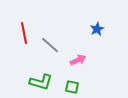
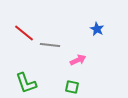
blue star: rotated 16 degrees counterclockwise
red line: rotated 40 degrees counterclockwise
gray line: rotated 36 degrees counterclockwise
green L-shape: moved 15 px left, 1 px down; rotated 55 degrees clockwise
